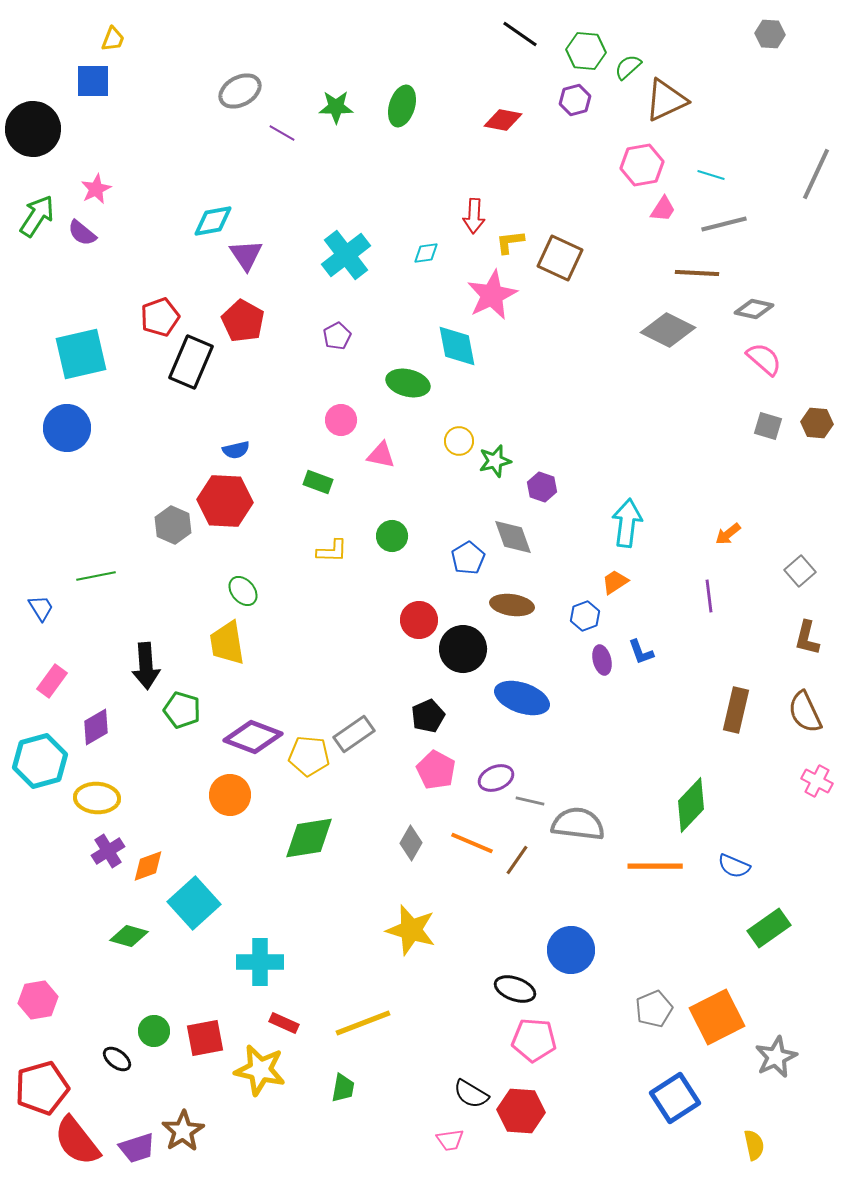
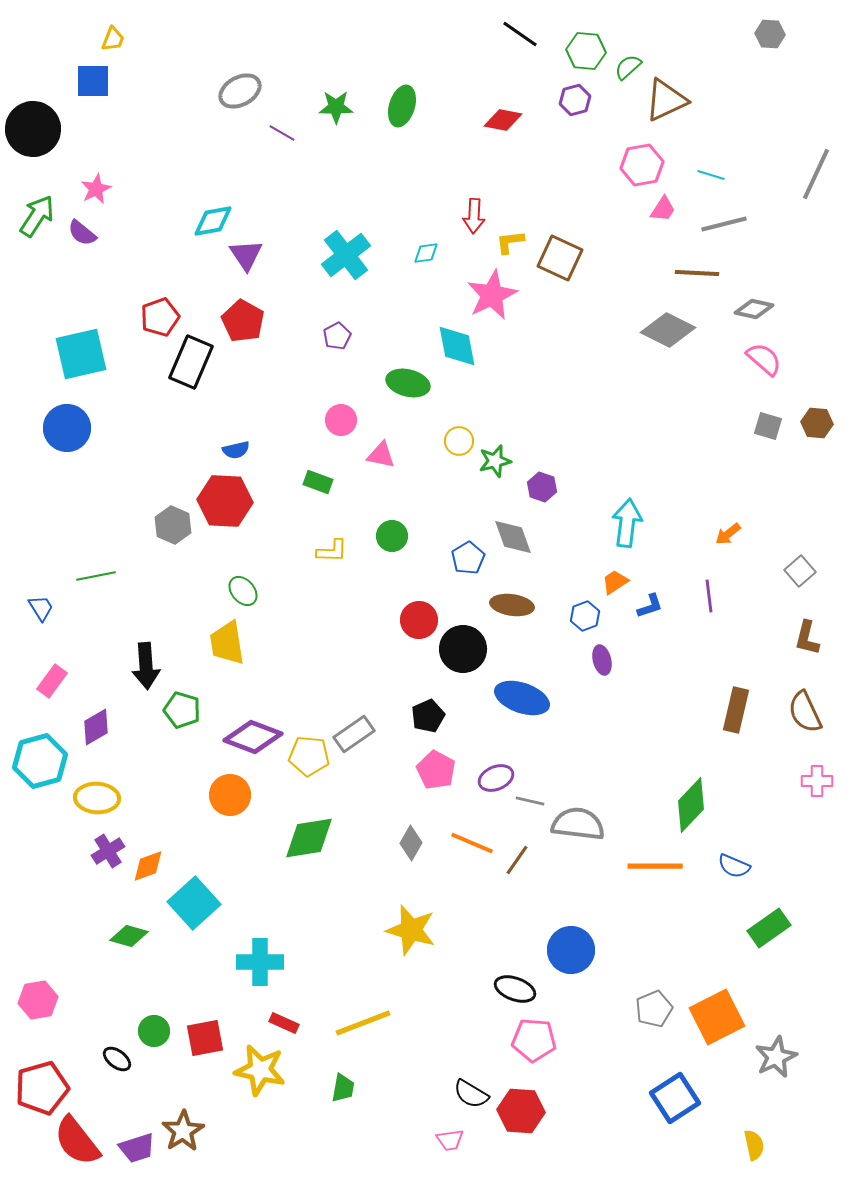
blue L-shape at (641, 652): moved 9 px right, 46 px up; rotated 88 degrees counterclockwise
pink cross at (817, 781): rotated 28 degrees counterclockwise
